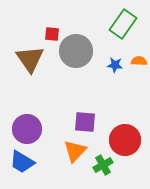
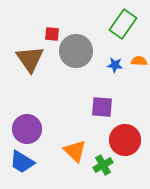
purple square: moved 17 px right, 15 px up
orange triangle: rotated 30 degrees counterclockwise
